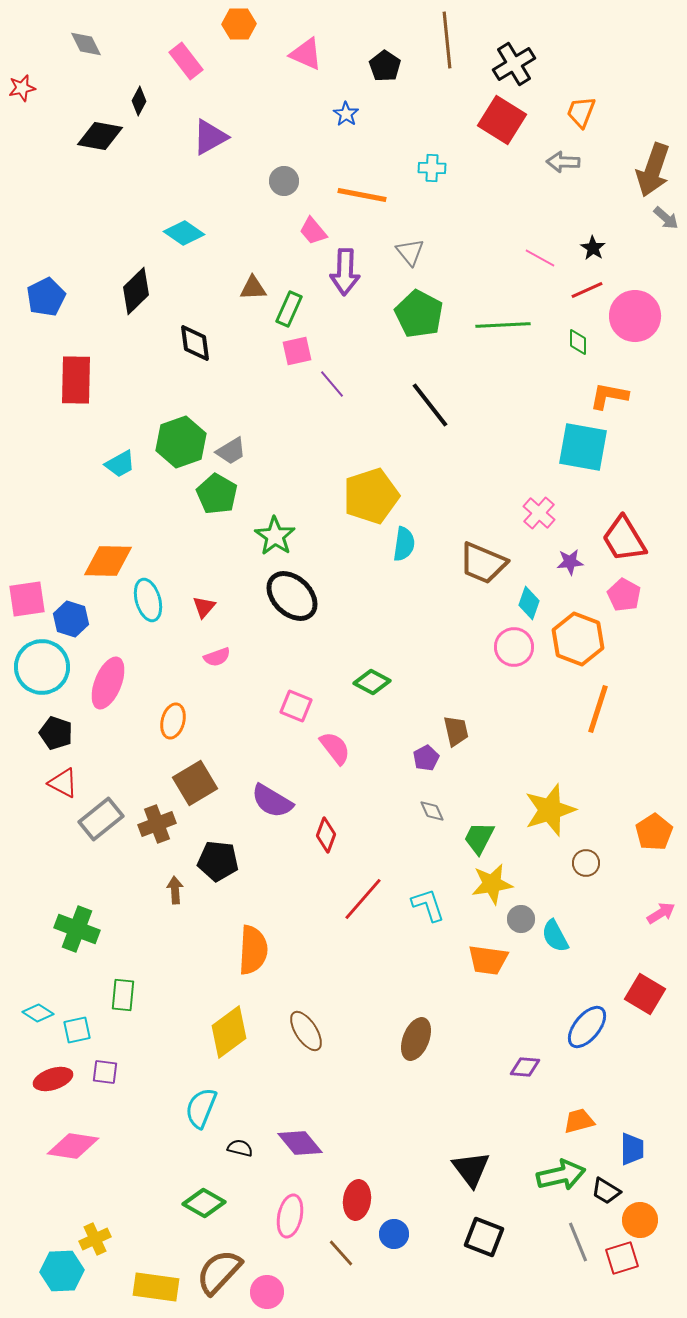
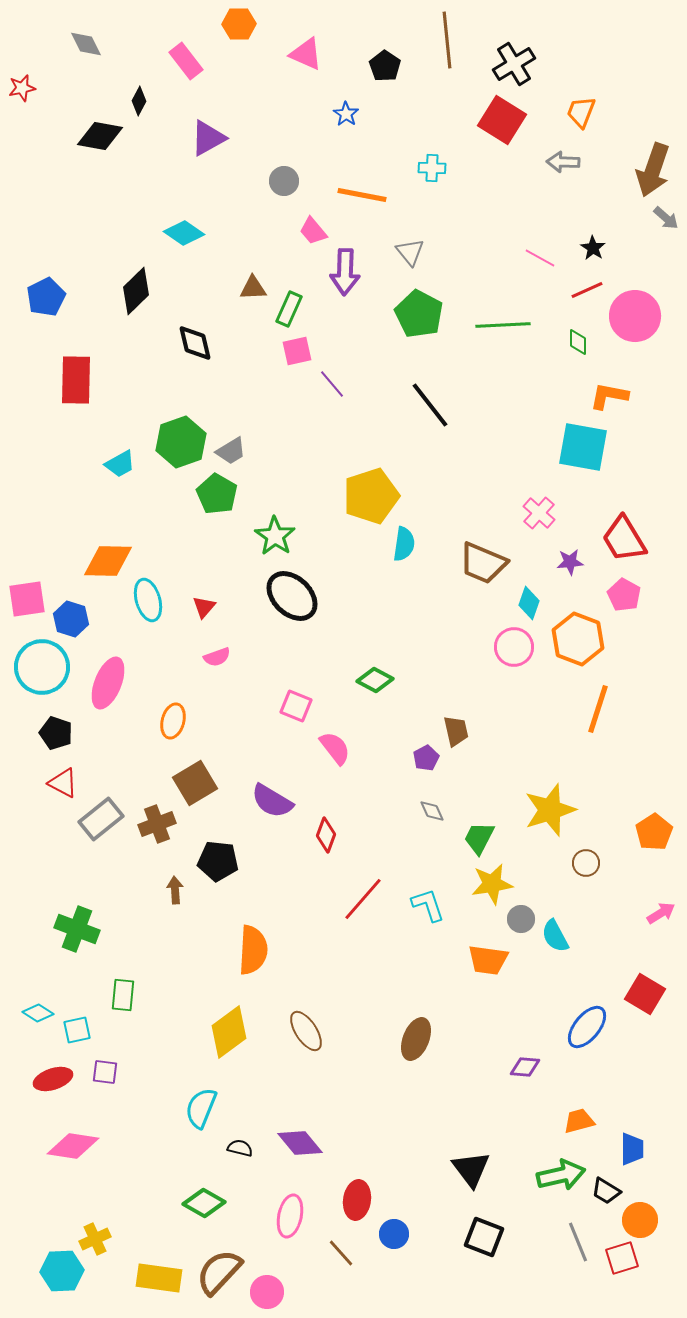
purple triangle at (210, 137): moved 2 px left, 1 px down
black diamond at (195, 343): rotated 6 degrees counterclockwise
green diamond at (372, 682): moved 3 px right, 2 px up
yellow rectangle at (156, 1287): moved 3 px right, 9 px up
